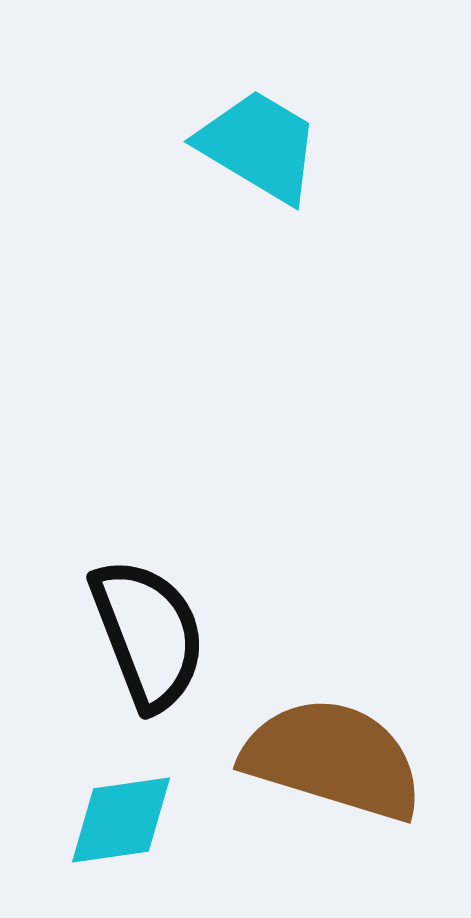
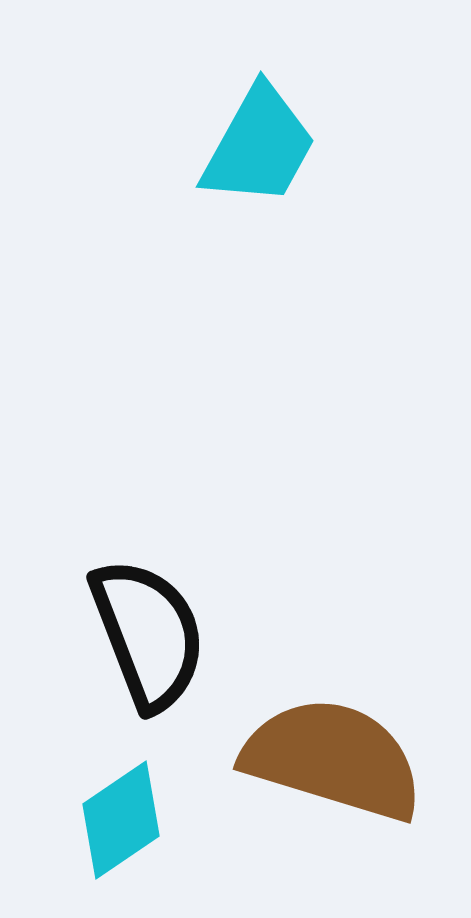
cyan trapezoid: rotated 88 degrees clockwise
cyan diamond: rotated 26 degrees counterclockwise
